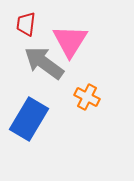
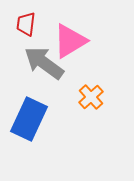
pink triangle: rotated 27 degrees clockwise
orange cross: moved 4 px right; rotated 20 degrees clockwise
blue rectangle: rotated 6 degrees counterclockwise
